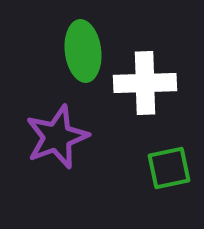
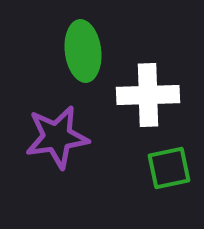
white cross: moved 3 px right, 12 px down
purple star: rotated 12 degrees clockwise
